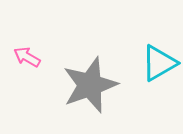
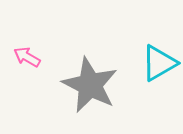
gray star: rotated 26 degrees counterclockwise
